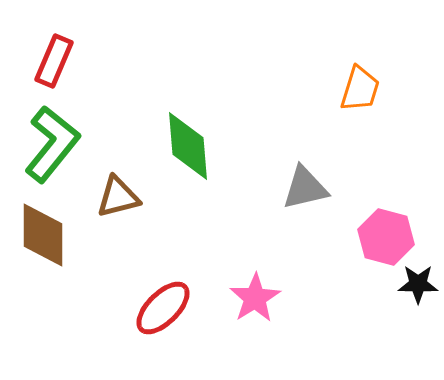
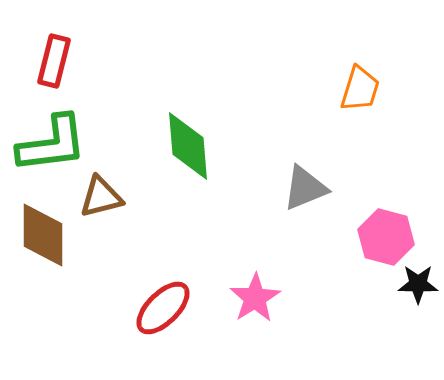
red rectangle: rotated 9 degrees counterclockwise
green L-shape: rotated 44 degrees clockwise
gray triangle: rotated 9 degrees counterclockwise
brown triangle: moved 17 px left
